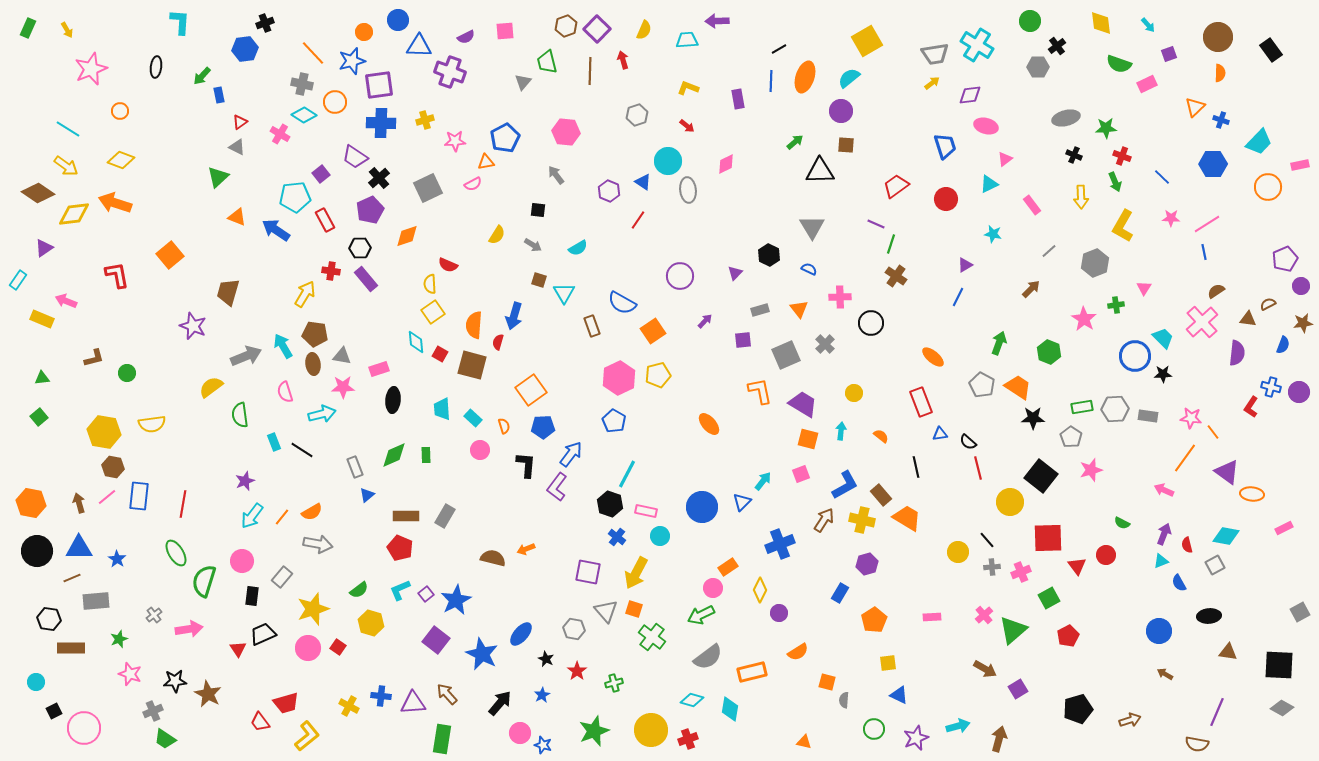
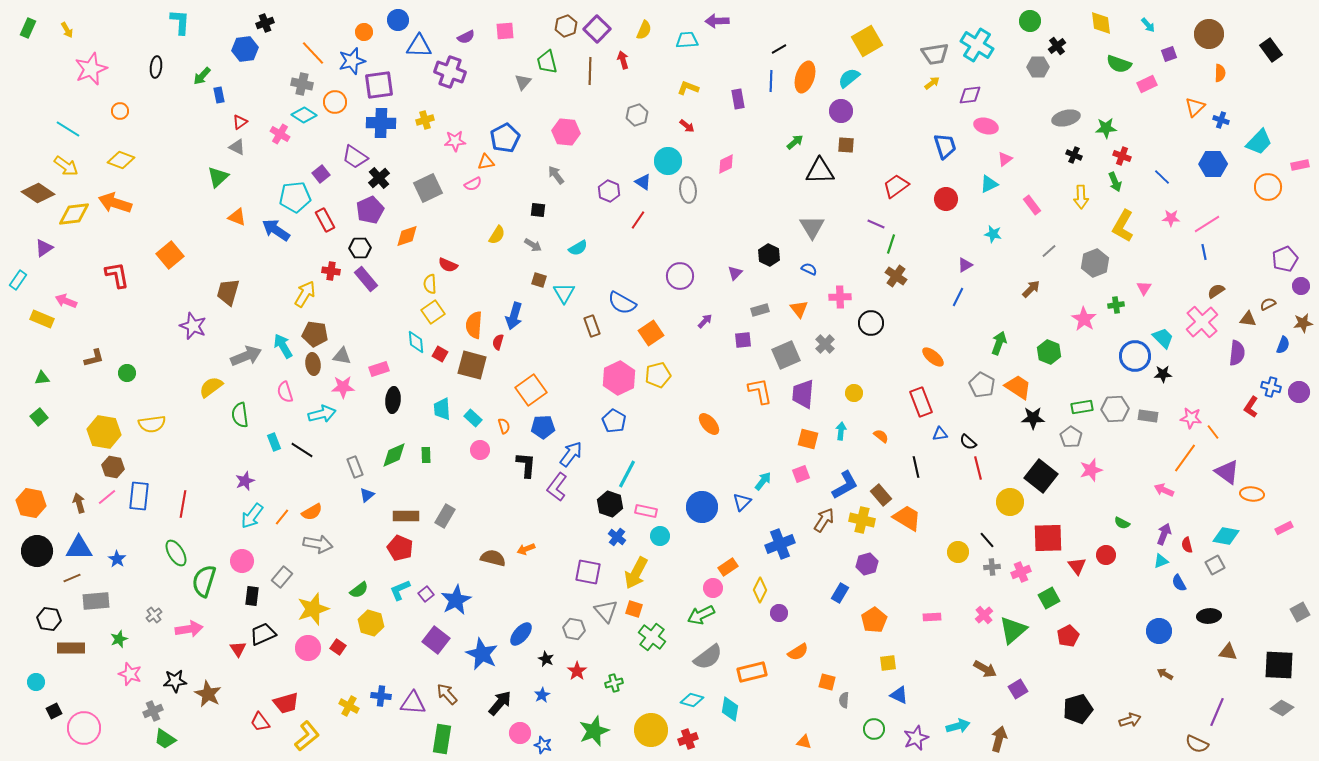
brown circle at (1218, 37): moved 9 px left, 3 px up
orange square at (653, 331): moved 2 px left, 2 px down
purple trapezoid at (803, 404): moved 10 px up; rotated 116 degrees counterclockwise
purple triangle at (413, 703): rotated 8 degrees clockwise
brown semicircle at (1197, 744): rotated 15 degrees clockwise
